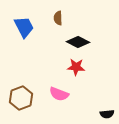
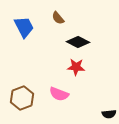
brown semicircle: rotated 40 degrees counterclockwise
brown hexagon: moved 1 px right
black semicircle: moved 2 px right
